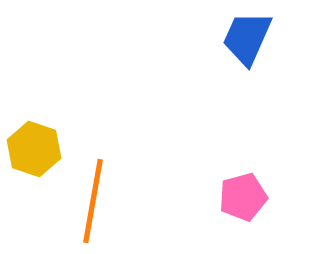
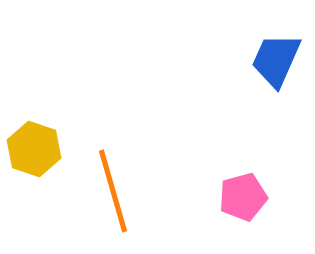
blue trapezoid: moved 29 px right, 22 px down
orange line: moved 20 px right, 10 px up; rotated 26 degrees counterclockwise
